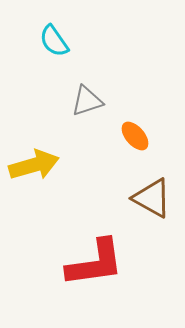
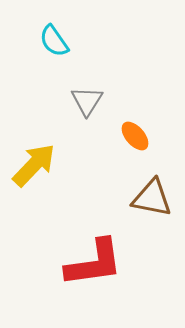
gray triangle: rotated 40 degrees counterclockwise
yellow arrow: rotated 30 degrees counterclockwise
brown triangle: rotated 18 degrees counterclockwise
red L-shape: moved 1 px left
